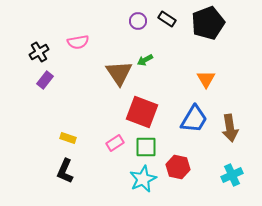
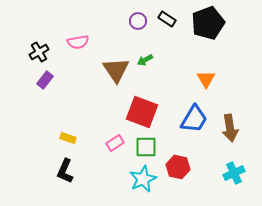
brown triangle: moved 3 px left, 3 px up
cyan cross: moved 2 px right, 2 px up
